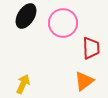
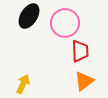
black ellipse: moved 3 px right
pink circle: moved 2 px right
red trapezoid: moved 11 px left, 3 px down
